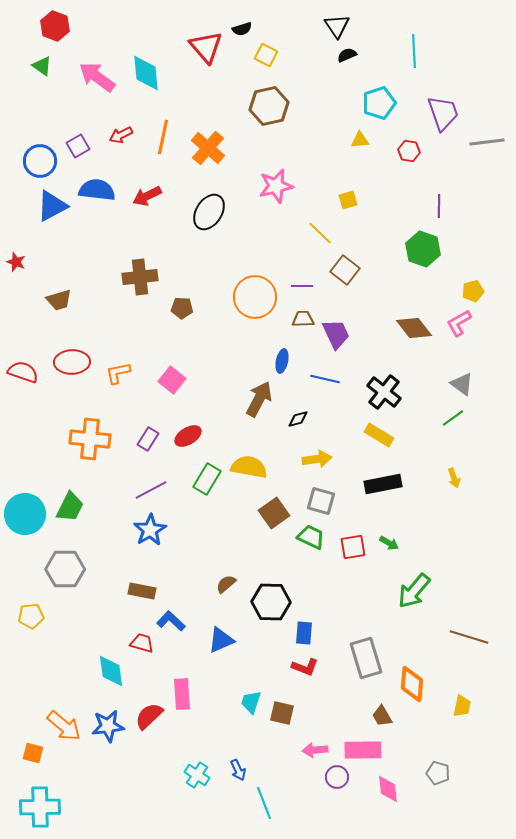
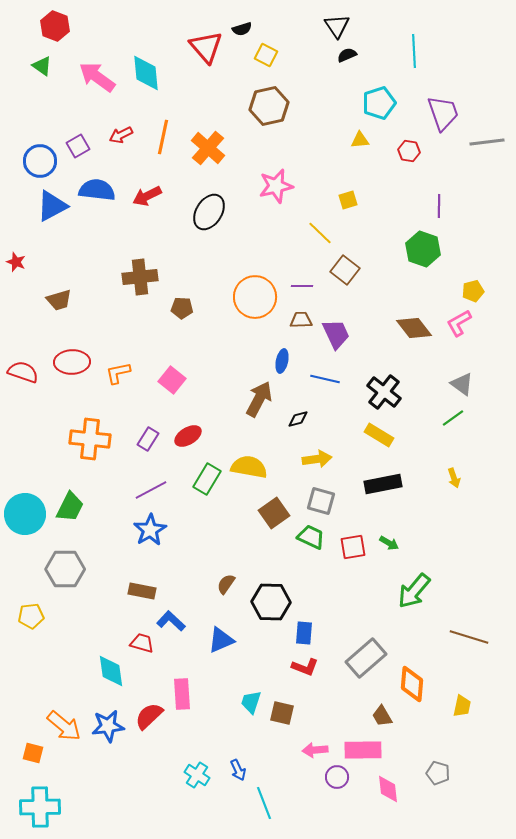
brown trapezoid at (303, 319): moved 2 px left, 1 px down
brown semicircle at (226, 584): rotated 15 degrees counterclockwise
gray rectangle at (366, 658): rotated 66 degrees clockwise
